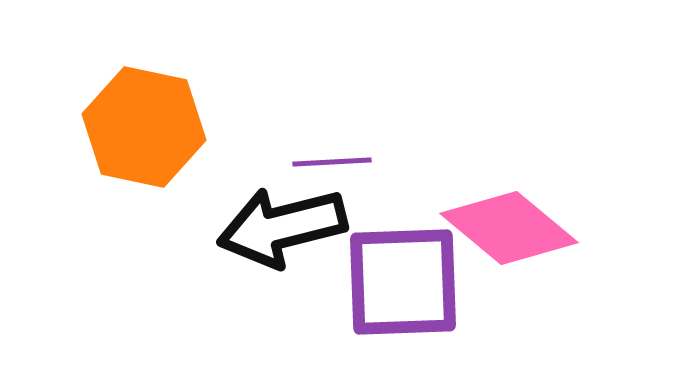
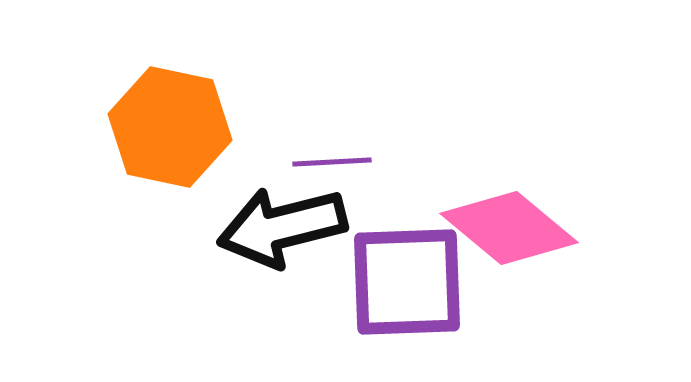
orange hexagon: moved 26 px right
purple square: moved 4 px right
